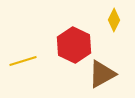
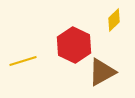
yellow diamond: rotated 20 degrees clockwise
brown triangle: moved 2 px up
